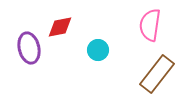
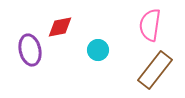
purple ellipse: moved 1 px right, 2 px down
brown rectangle: moved 2 px left, 4 px up
